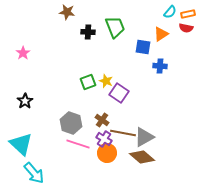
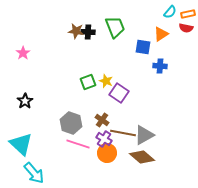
brown star: moved 9 px right, 19 px down
gray triangle: moved 2 px up
